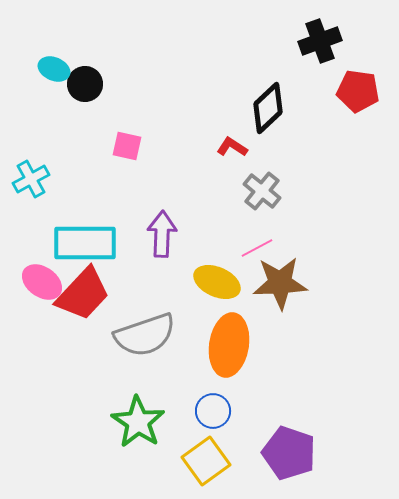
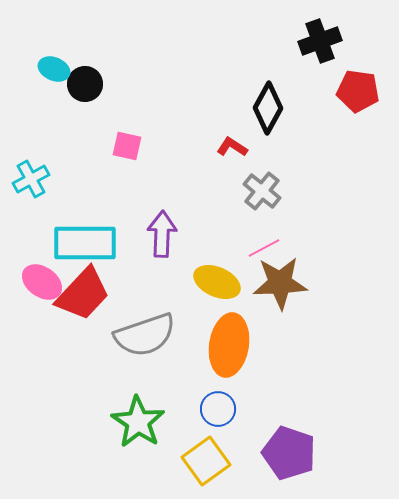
black diamond: rotated 18 degrees counterclockwise
pink line: moved 7 px right
blue circle: moved 5 px right, 2 px up
